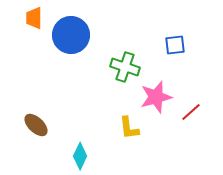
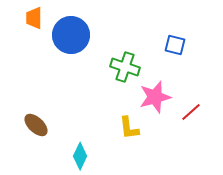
blue square: rotated 20 degrees clockwise
pink star: moved 1 px left
